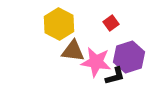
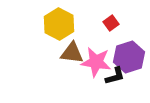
brown triangle: moved 1 px left, 2 px down
